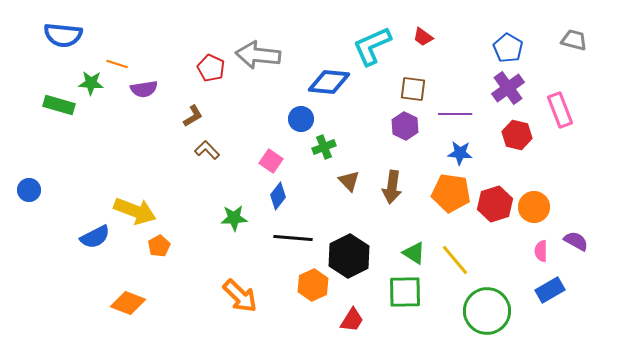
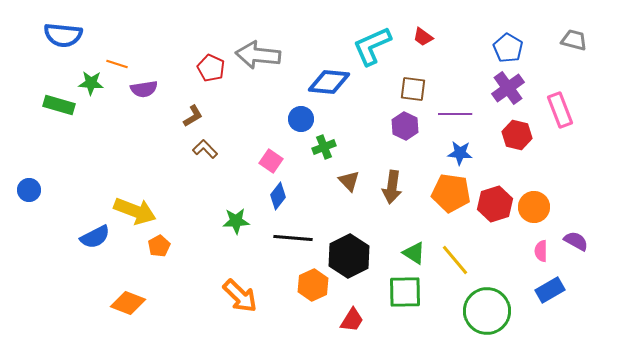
brown L-shape at (207, 150): moved 2 px left, 1 px up
green star at (234, 218): moved 2 px right, 3 px down
